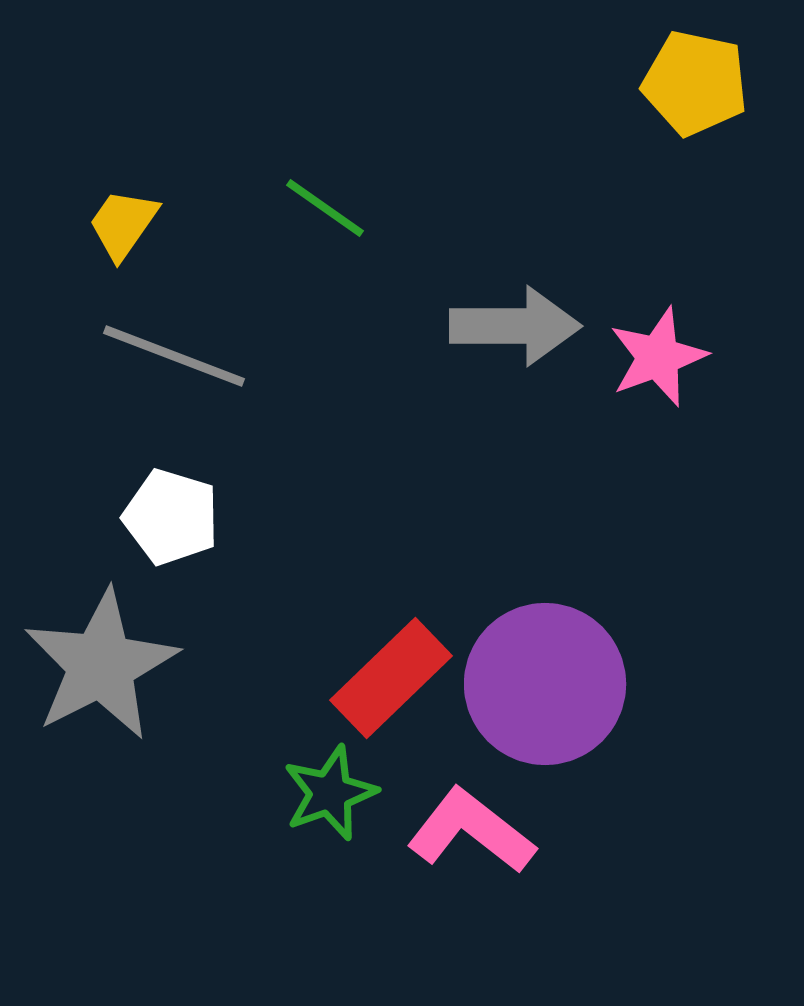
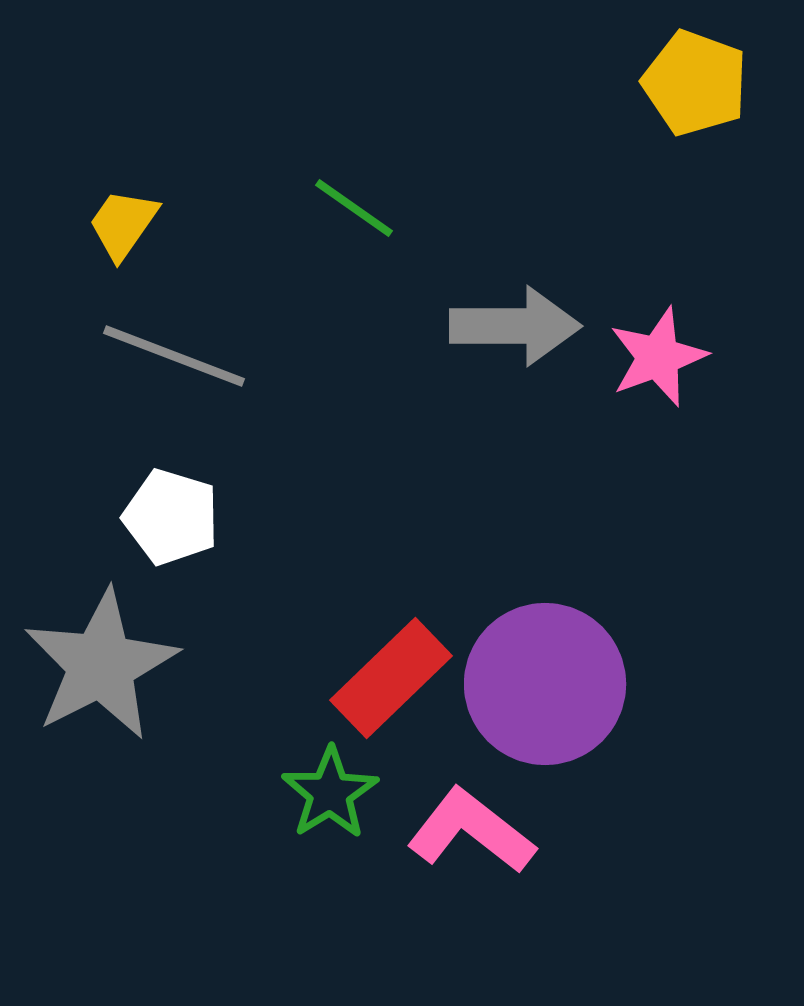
yellow pentagon: rotated 8 degrees clockwise
green line: moved 29 px right
green star: rotated 12 degrees counterclockwise
